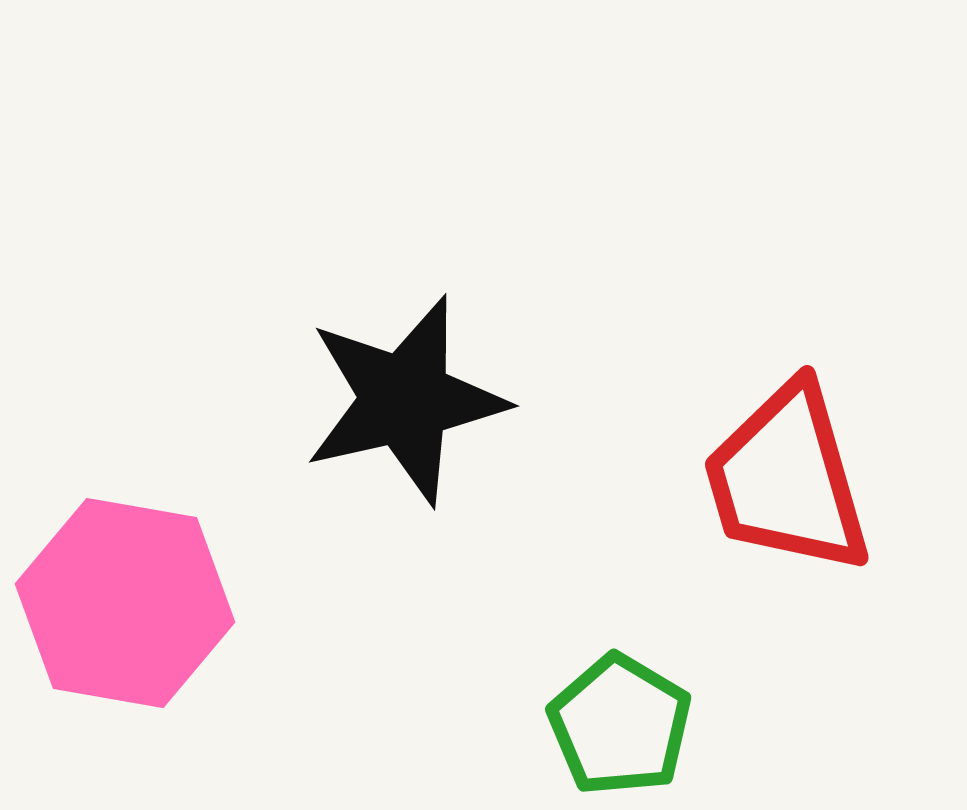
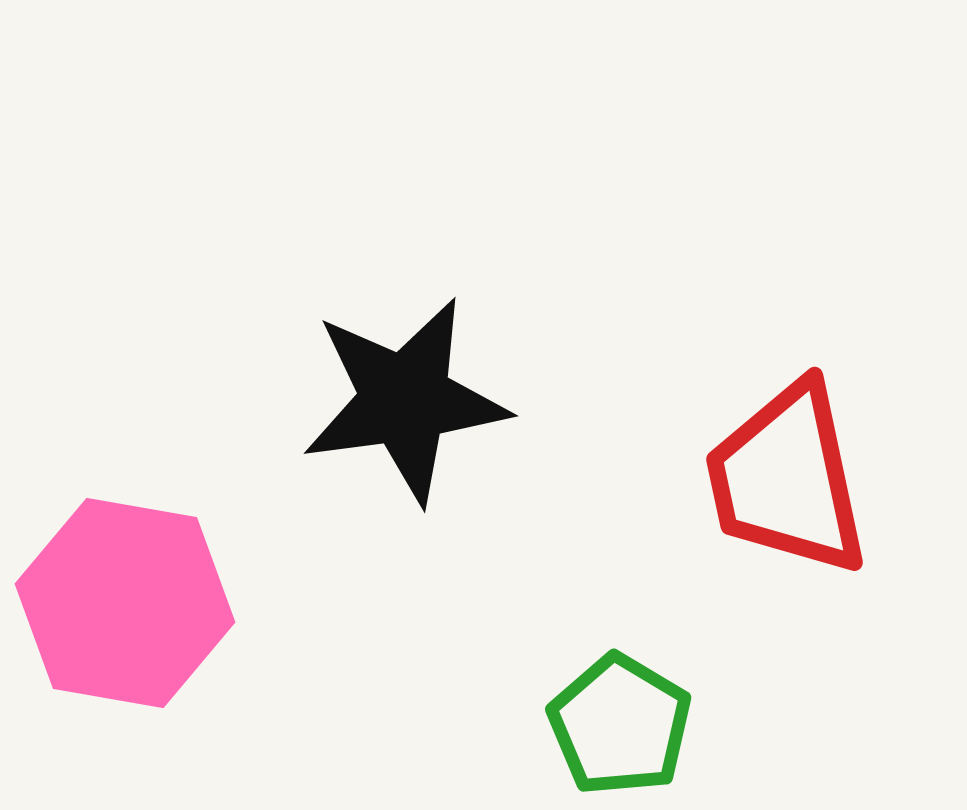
black star: rotated 5 degrees clockwise
red trapezoid: rotated 4 degrees clockwise
